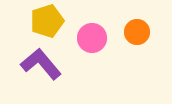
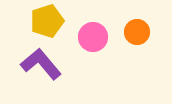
pink circle: moved 1 px right, 1 px up
